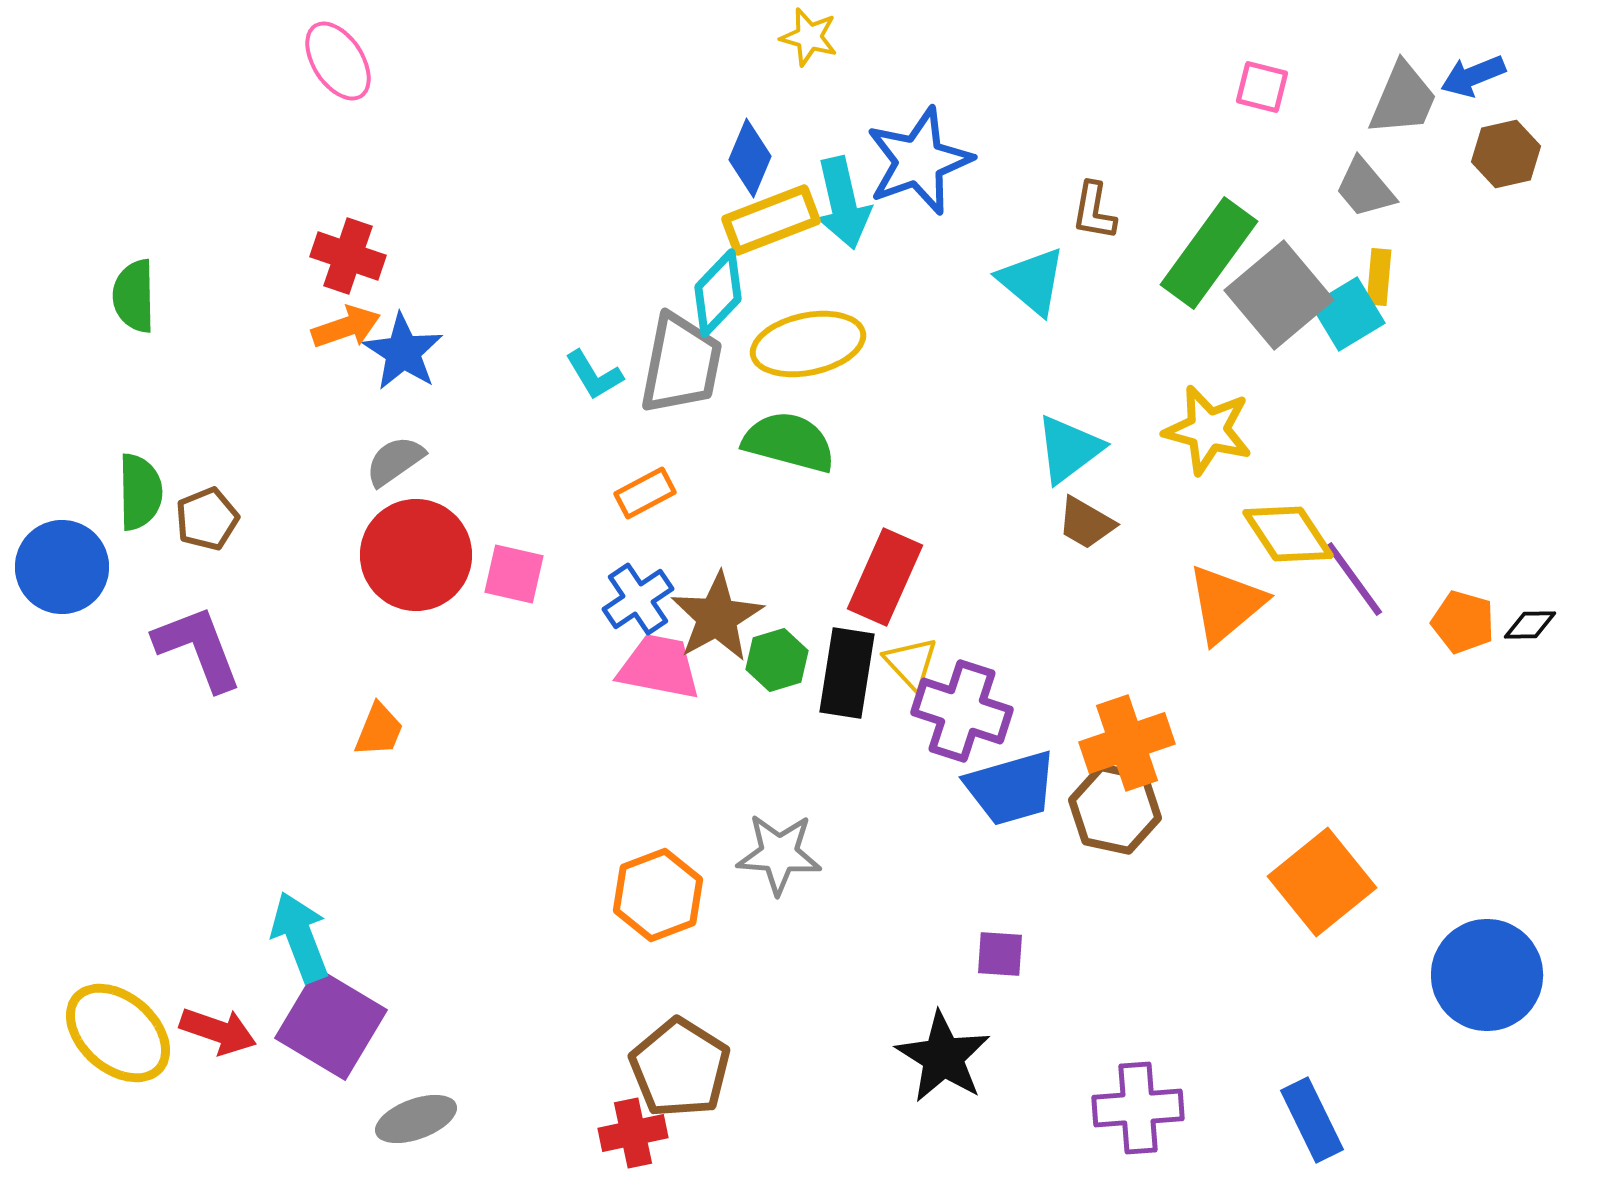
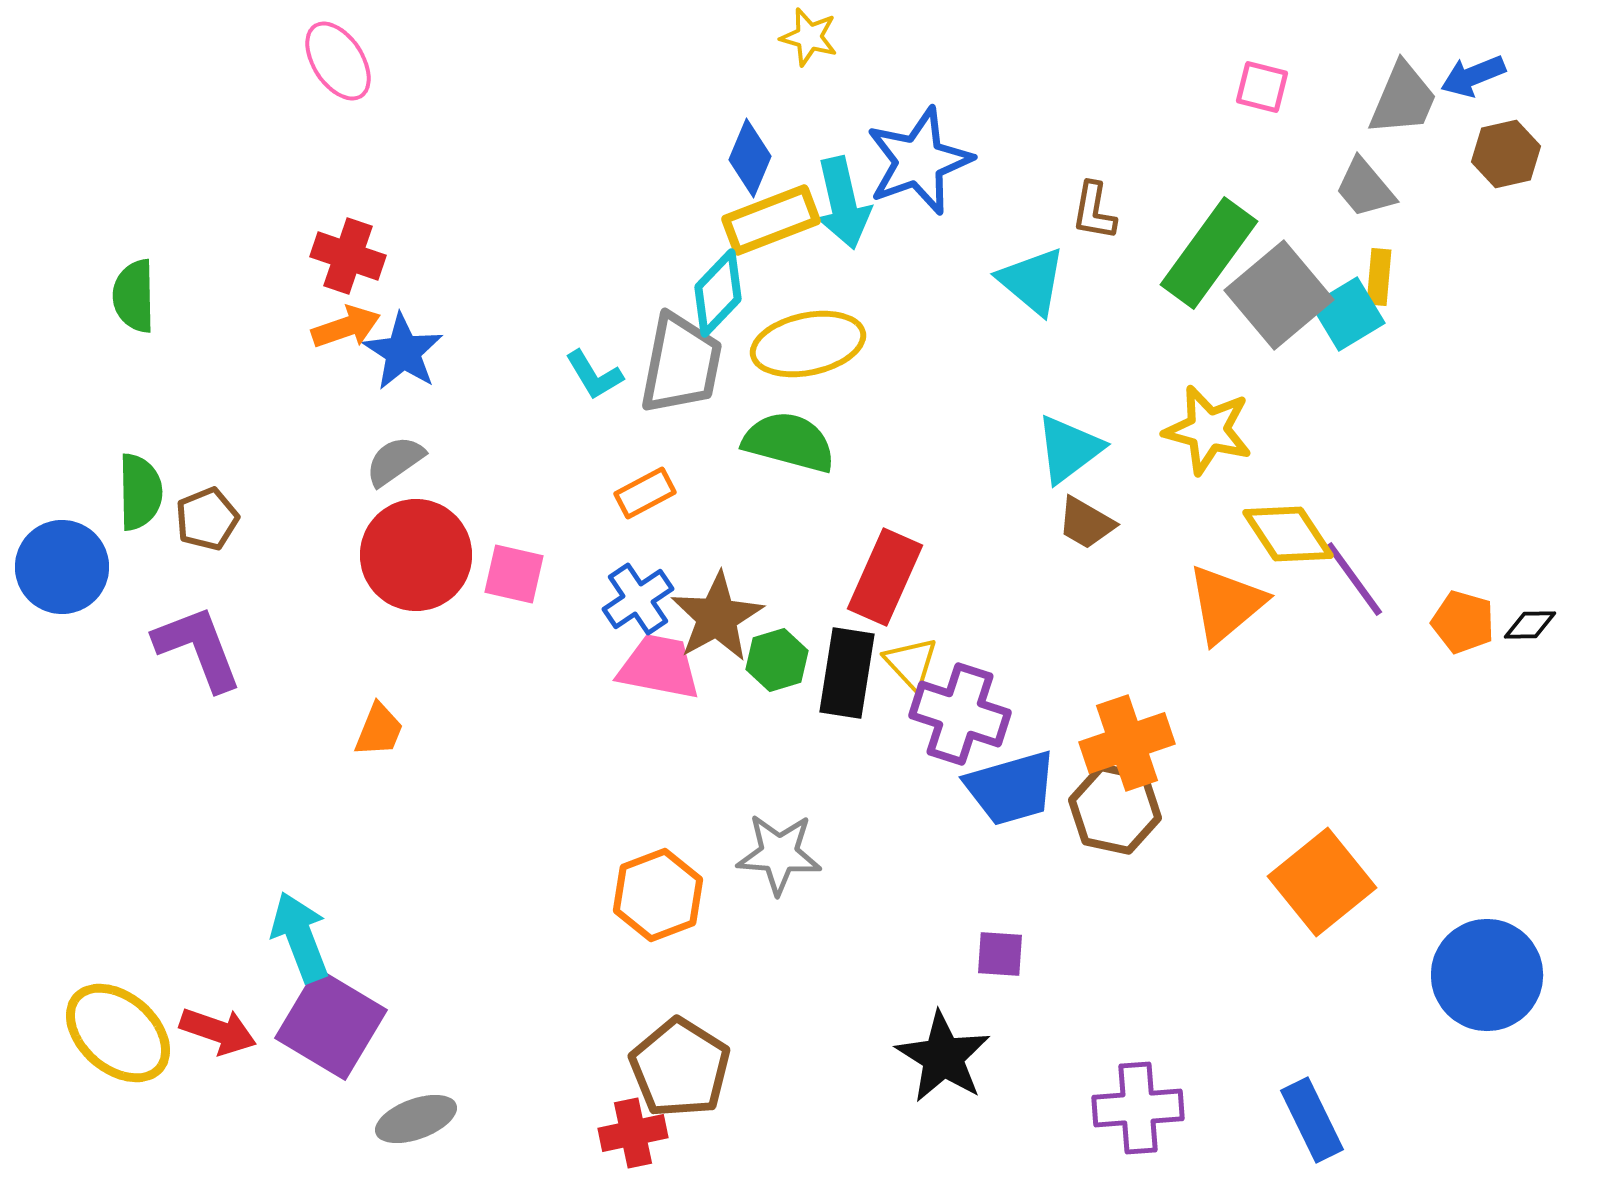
purple cross at (962, 711): moved 2 px left, 3 px down
